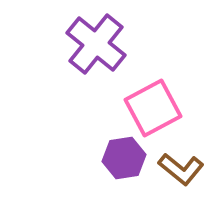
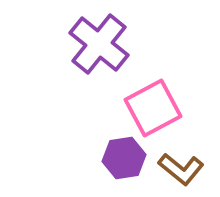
purple cross: moved 3 px right
